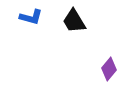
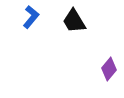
blue L-shape: rotated 65 degrees counterclockwise
